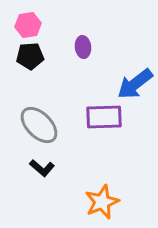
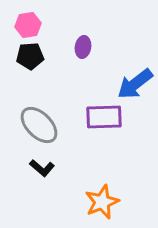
purple ellipse: rotated 15 degrees clockwise
